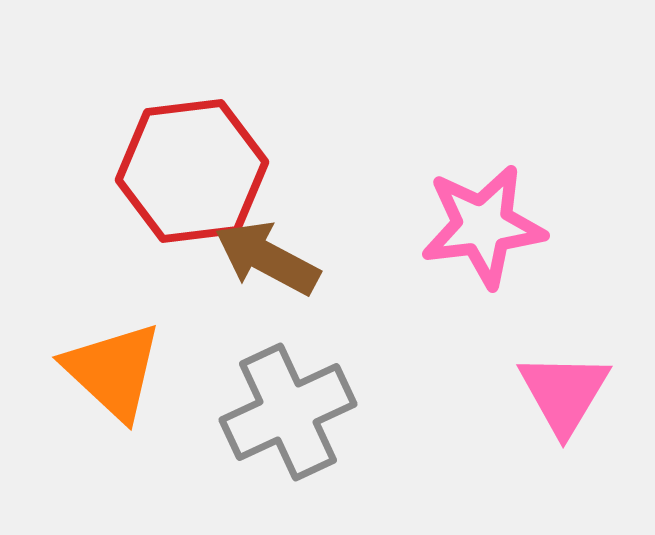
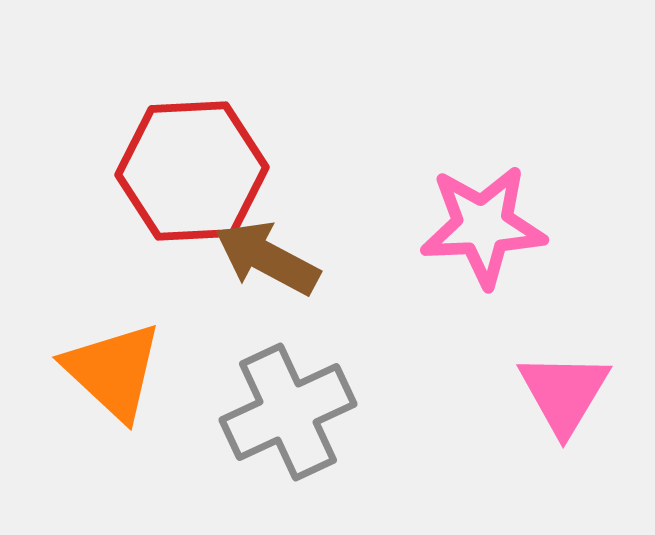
red hexagon: rotated 4 degrees clockwise
pink star: rotated 4 degrees clockwise
